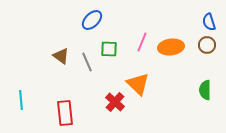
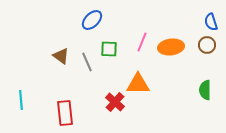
blue semicircle: moved 2 px right
orange triangle: rotated 45 degrees counterclockwise
